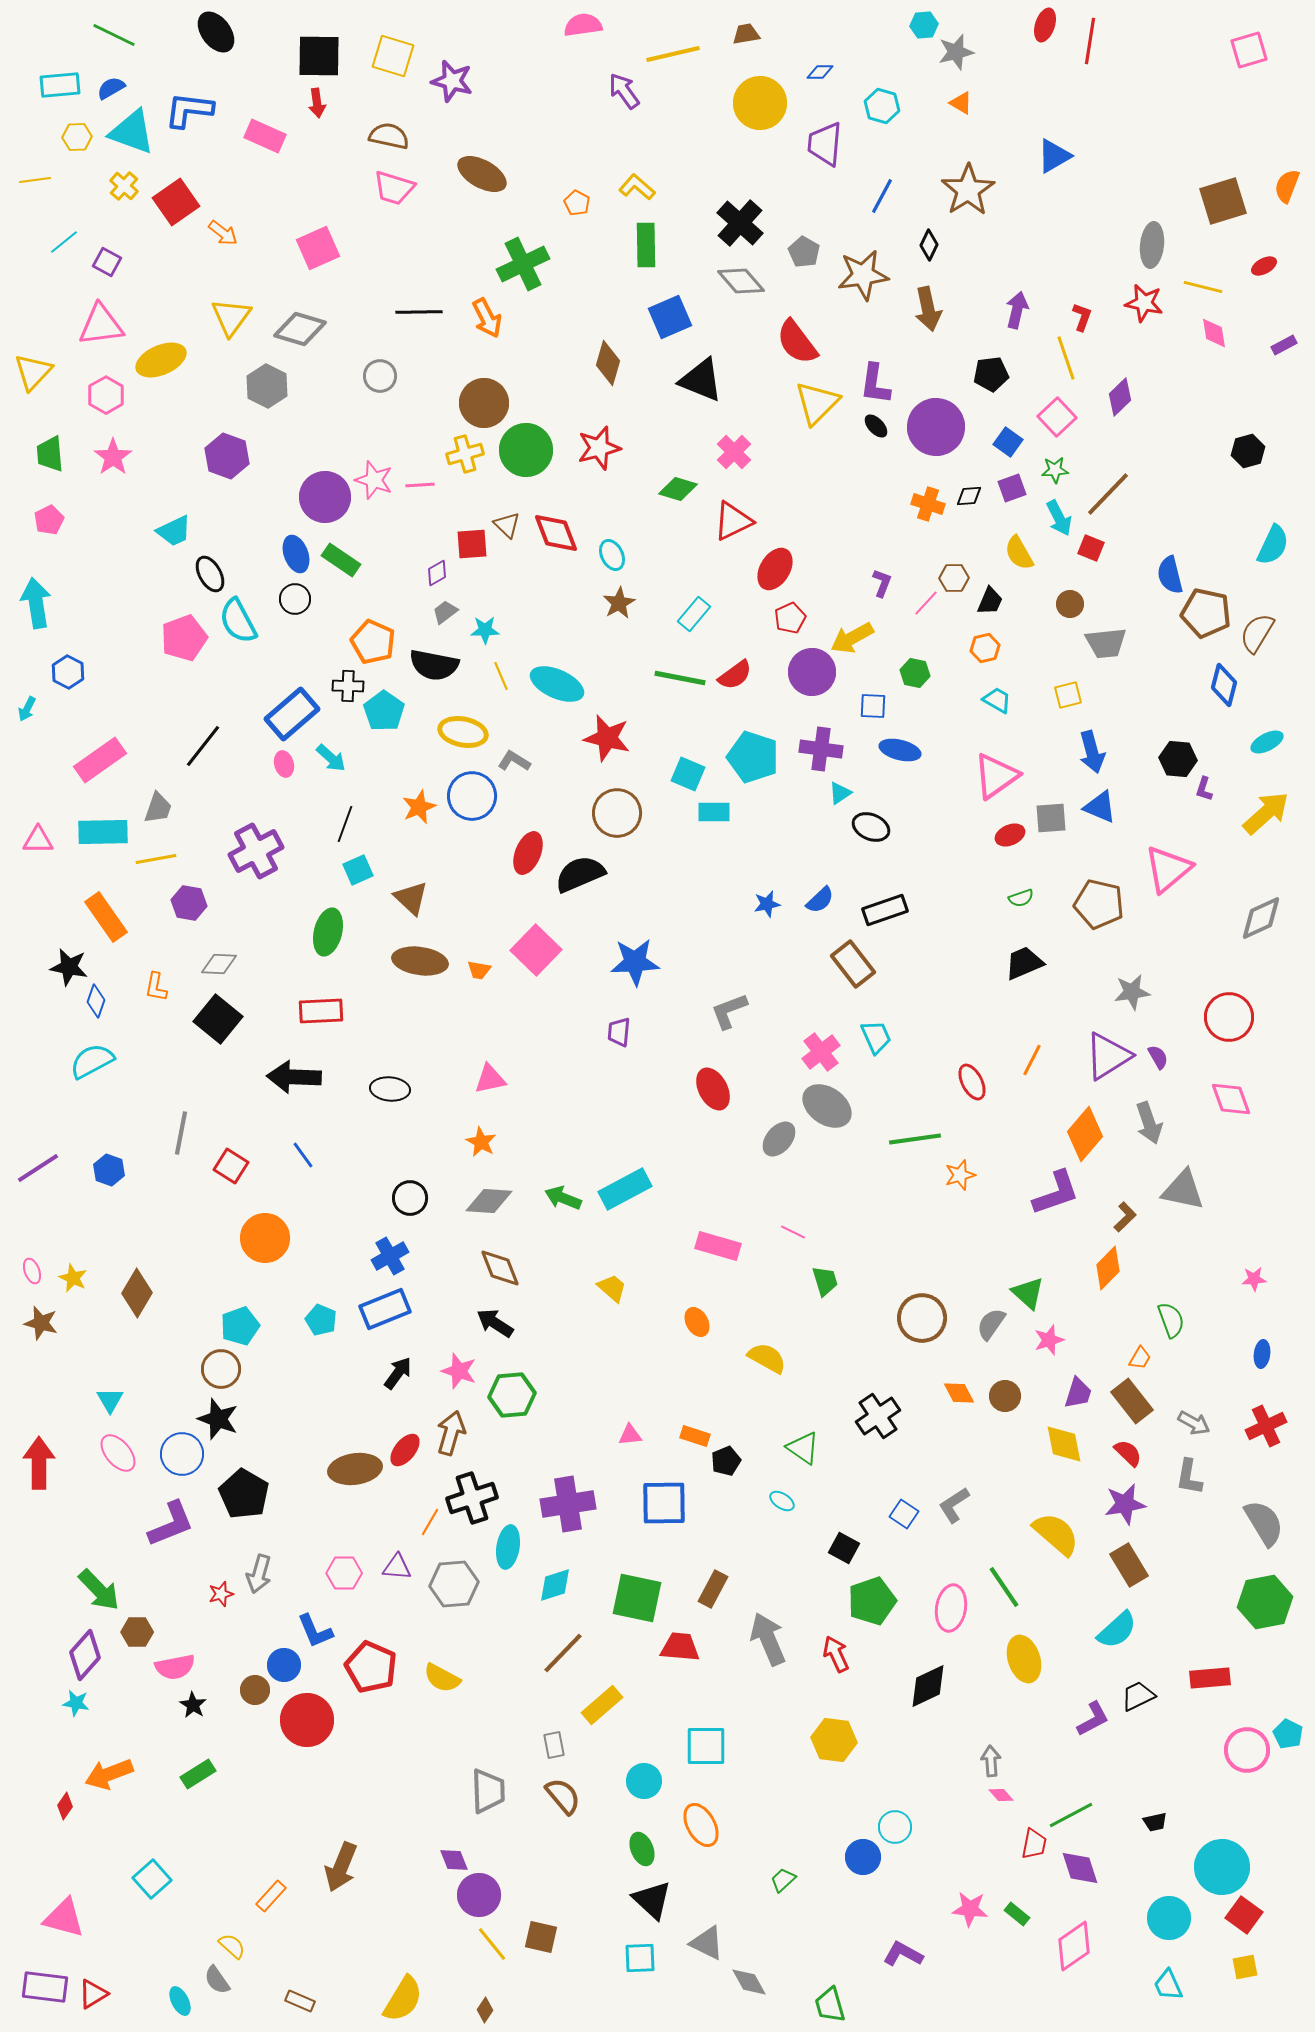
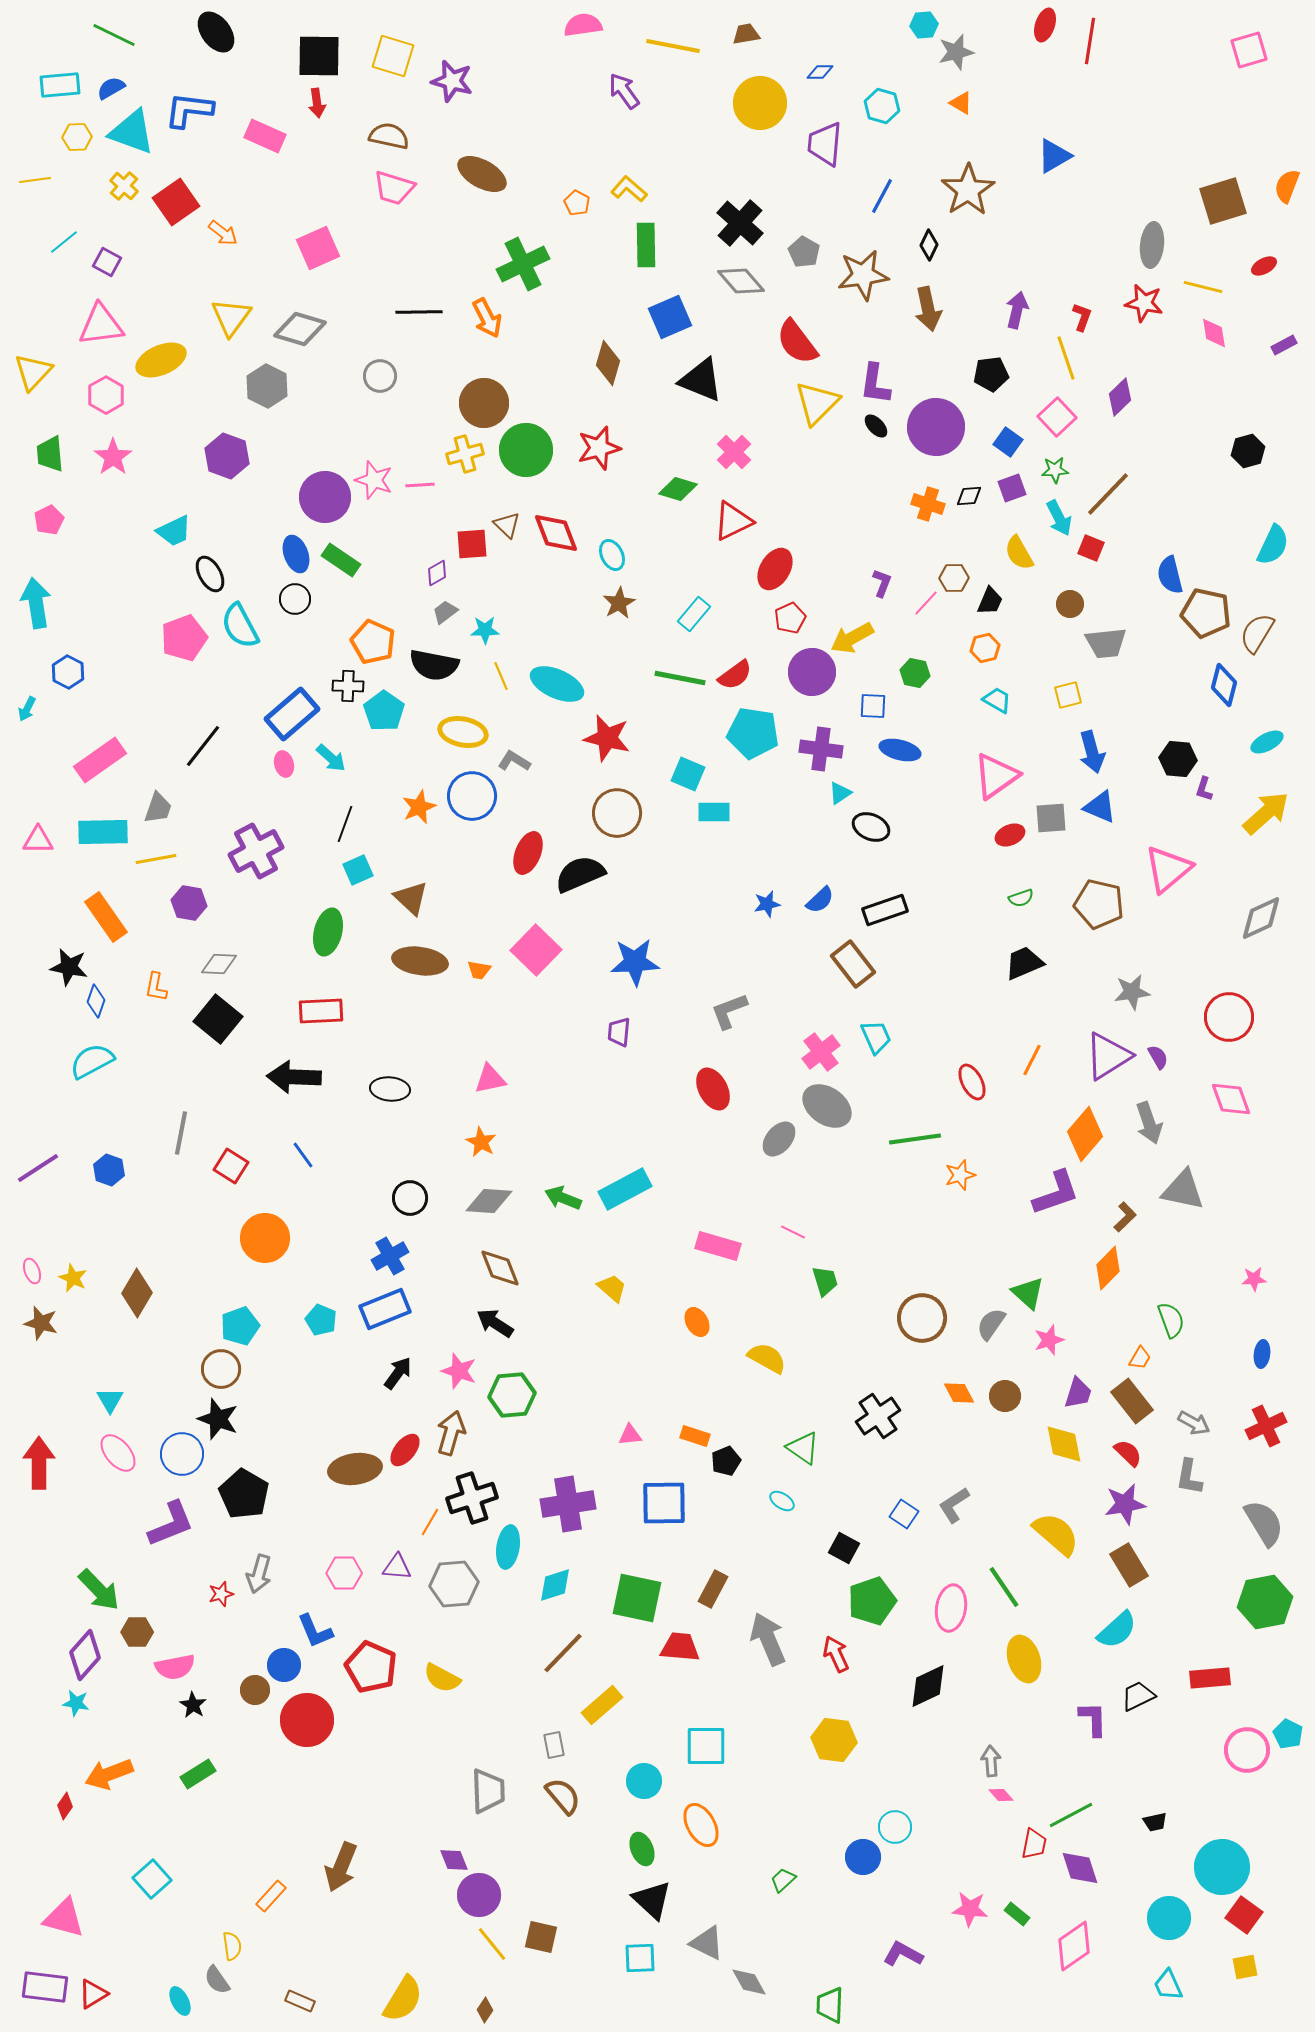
yellow line at (673, 54): moved 8 px up; rotated 24 degrees clockwise
yellow L-shape at (637, 187): moved 8 px left, 2 px down
cyan semicircle at (238, 621): moved 2 px right, 5 px down
cyan pentagon at (753, 757): moved 24 px up; rotated 9 degrees counterclockwise
purple L-shape at (1093, 1719): rotated 63 degrees counterclockwise
yellow semicircle at (232, 1946): rotated 40 degrees clockwise
green trapezoid at (830, 2005): rotated 18 degrees clockwise
